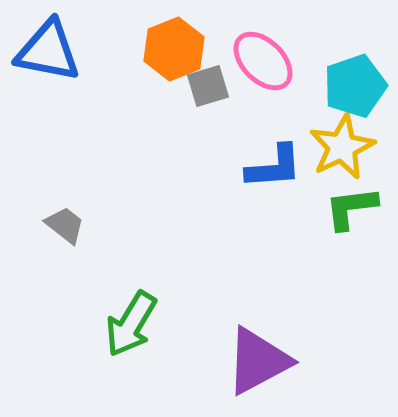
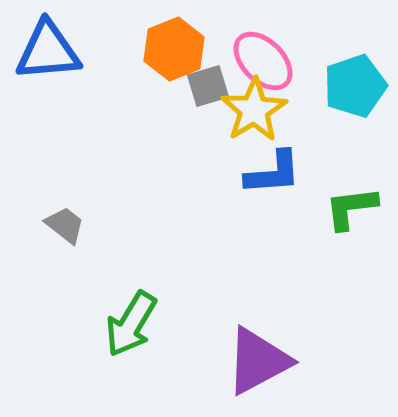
blue triangle: rotated 16 degrees counterclockwise
yellow star: moved 88 px left, 37 px up; rotated 6 degrees counterclockwise
blue L-shape: moved 1 px left, 6 px down
